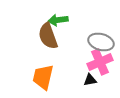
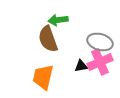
brown semicircle: moved 3 px down
gray ellipse: moved 1 px left
black triangle: moved 9 px left, 14 px up
